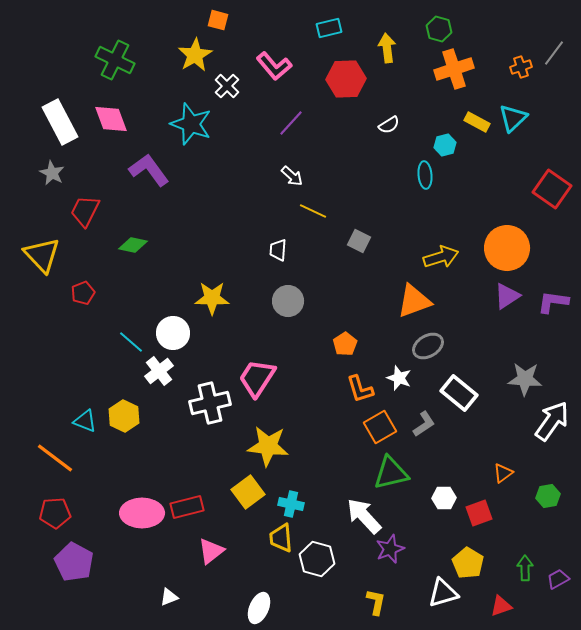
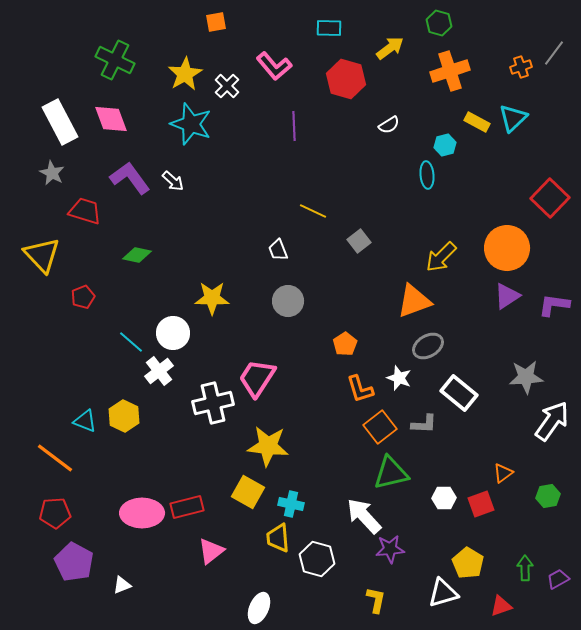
orange square at (218, 20): moved 2 px left, 2 px down; rotated 25 degrees counterclockwise
cyan rectangle at (329, 28): rotated 15 degrees clockwise
green hexagon at (439, 29): moved 6 px up
yellow arrow at (387, 48): moved 3 px right; rotated 60 degrees clockwise
yellow star at (195, 55): moved 10 px left, 19 px down
orange cross at (454, 69): moved 4 px left, 2 px down
red hexagon at (346, 79): rotated 18 degrees clockwise
purple line at (291, 123): moved 3 px right, 3 px down; rotated 44 degrees counterclockwise
purple L-shape at (149, 170): moved 19 px left, 8 px down
cyan ellipse at (425, 175): moved 2 px right
white arrow at (292, 176): moved 119 px left, 5 px down
red square at (552, 189): moved 2 px left, 9 px down; rotated 9 degrees clockwise
red trapezoid at (85, 211): rotated 80 degrees clockwise
gray square at (359, 241): rotated 25 degrees clockwise
green diamond at (133, 245): moved 4 px right, 10 px down
white trapezoid at (278, 250): rotated 25 degrees counterclockwise
yellow arrow at (441, 257): rotated 152 degrees clockwise
red pentagon at (83, 293): moved 4 px down
purple L-shape at (553, 302): moved 1 px right, 3 px down
gray star at (525, 379): moved 1 px right, 2 px up; rotated 8 degrees counterclockwise
white cross at (210, 403): moved 3 px right
gray L-shape at (424, 424): rotated 36 degrees clockwise
orange square at (380, 427): rotated 8 degrees counterclockwise
yellow square at (248, 492): rotated 24 degrees counterclockwise
red square at (479, 513): moved 2 px right, 9 px up
yellow trapezoid at (281, 538): moved 3 px left
purple star at (390, 549): rotated 16 degrees clockwise
white triangle at (169, 597): moved 47 px left, 12 px up
yellow L-shape at (376, 602): moved 2 px up
